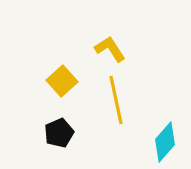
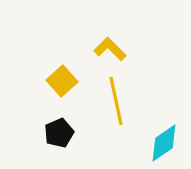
yellow L-shape: rotated 12 degrees counterclockwise
yellow line: moved 1 px down
cyan diamond: moved 1 px left, 1 px down; rotated 15 degrees clockwise
